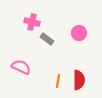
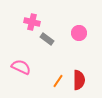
orange line: rotated 24 degrees clockwise
